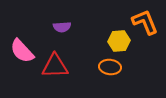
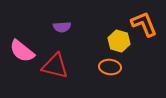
orange L-shape: moved 1 px left, 2 px down
yellow hexagon: rotated 20 degrees clockwise
pink semicircle: rotated 8 degrees counterclockwise
red triangle: rotated 16 degrees clockwise
